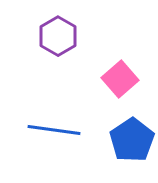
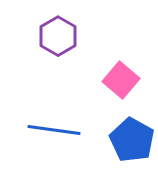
pink square: moved 1 px right, 1 px down; rotated 9 degrees counterclockwise
blue pentagon: rotated 9 degrees counterclockwise
